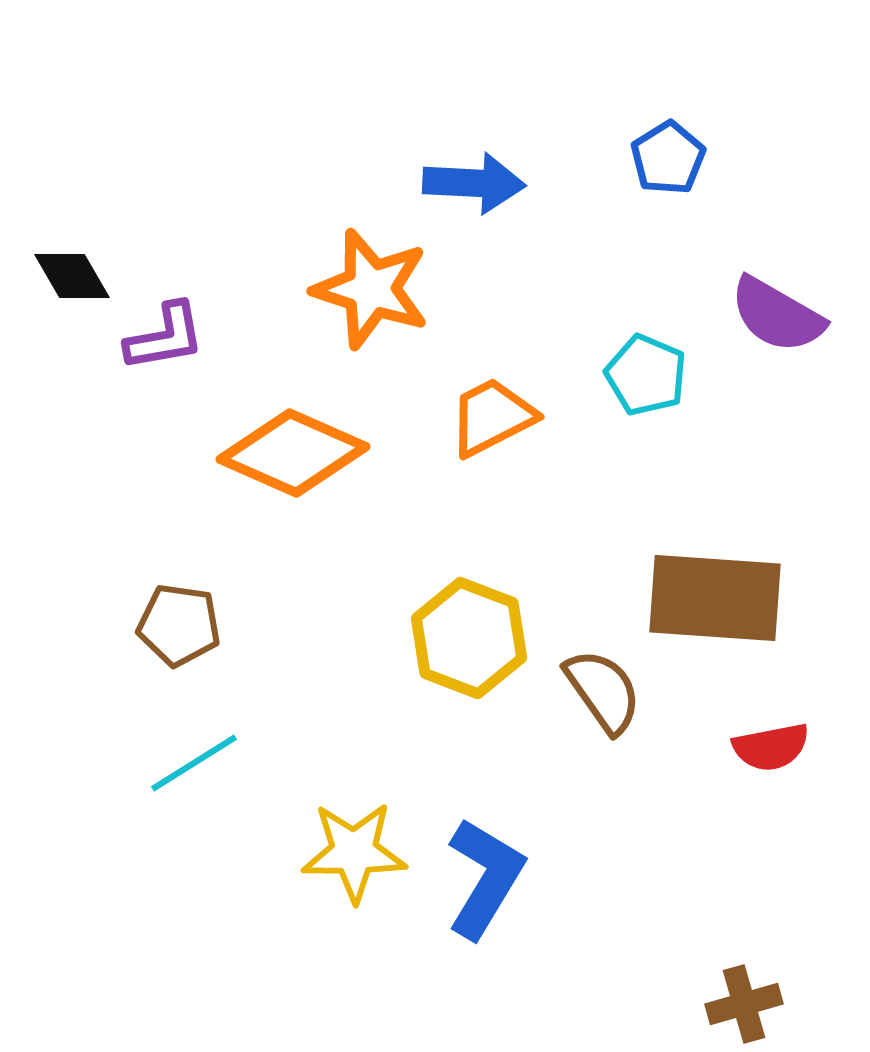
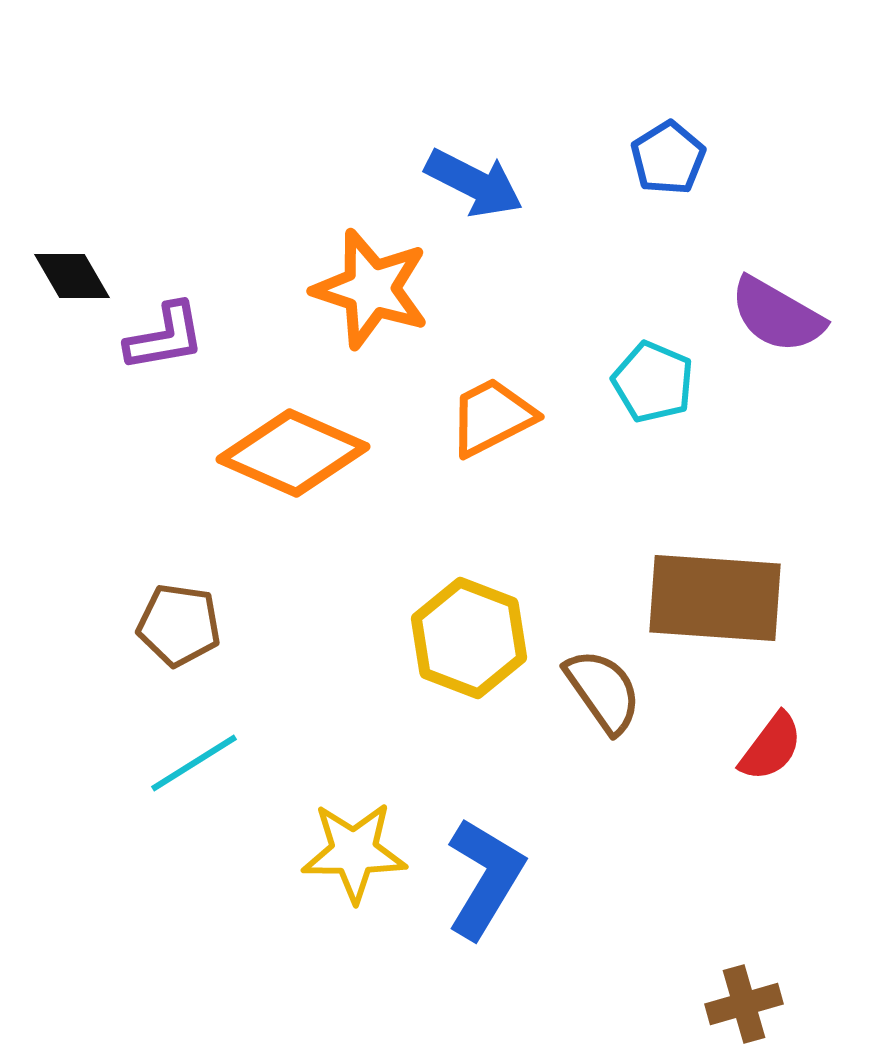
blue arrow: rotated 24 degrees clockwise
cyan pentagon: moved 7 px right, 7 px down
red semicircle: rotated 42 degrees counterclockwise
